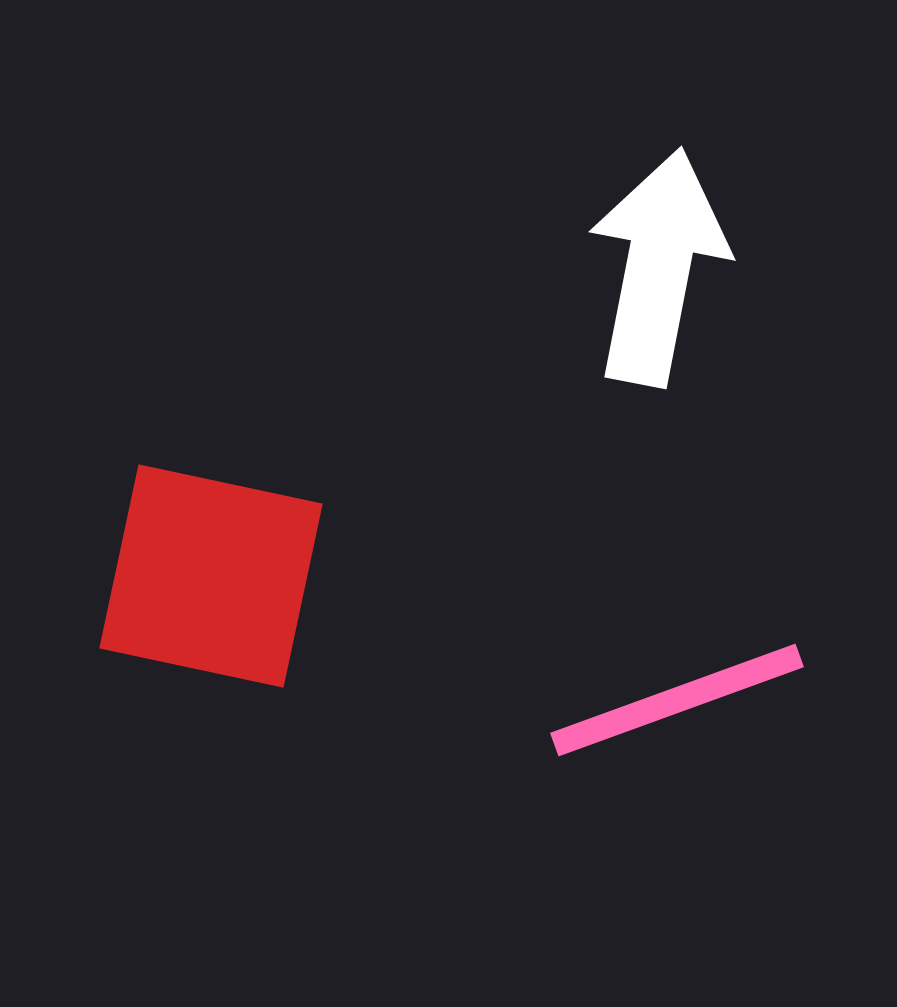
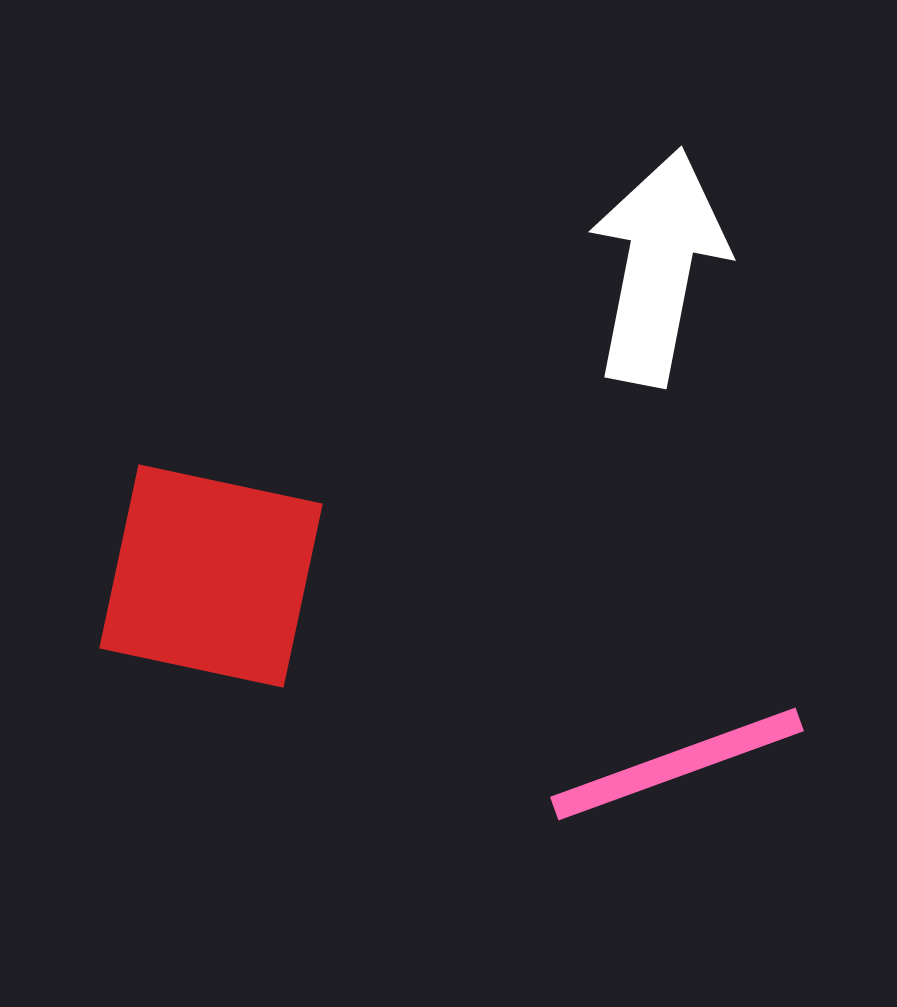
pink line: moved 64 px down
